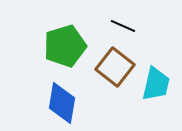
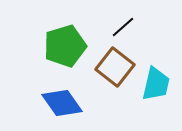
black line: moved 1 px down; rotated 65 degrees counterclockwise
blue diamond: rotated 45 degrees counterclockwise
